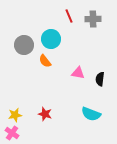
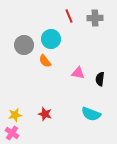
gray cross: moved 2 px right, 1 px up
